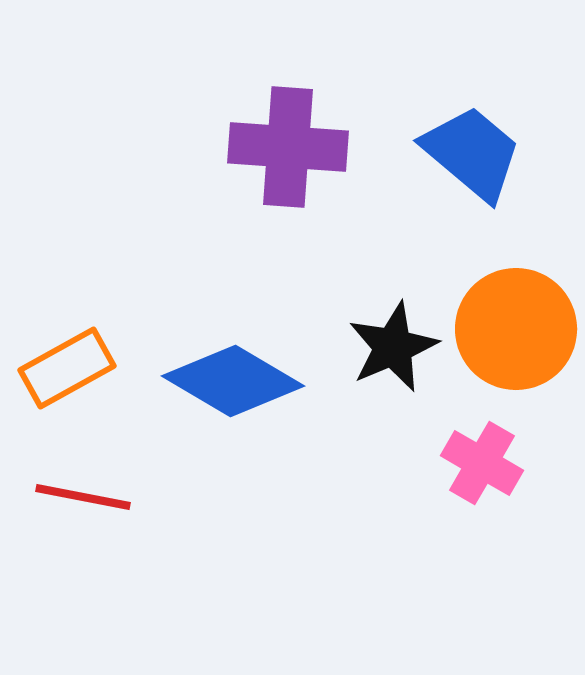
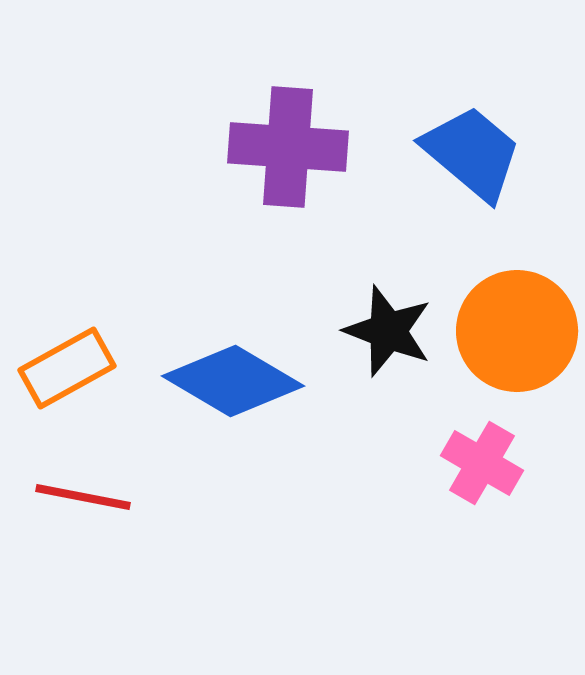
orange circle: moved 1 px right, 2 px down
black star: moved 5 px left, 16 px up; rotated 28 degrees counterclockwise
